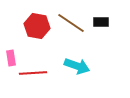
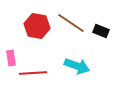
black rectangle: moved 9 px down; rotated 21 degrees clockwise
